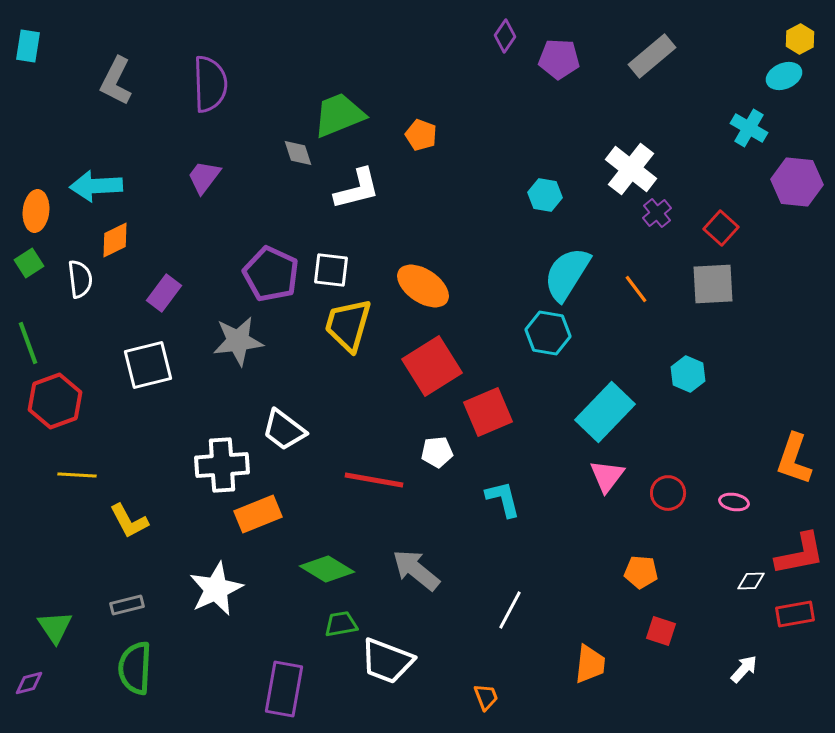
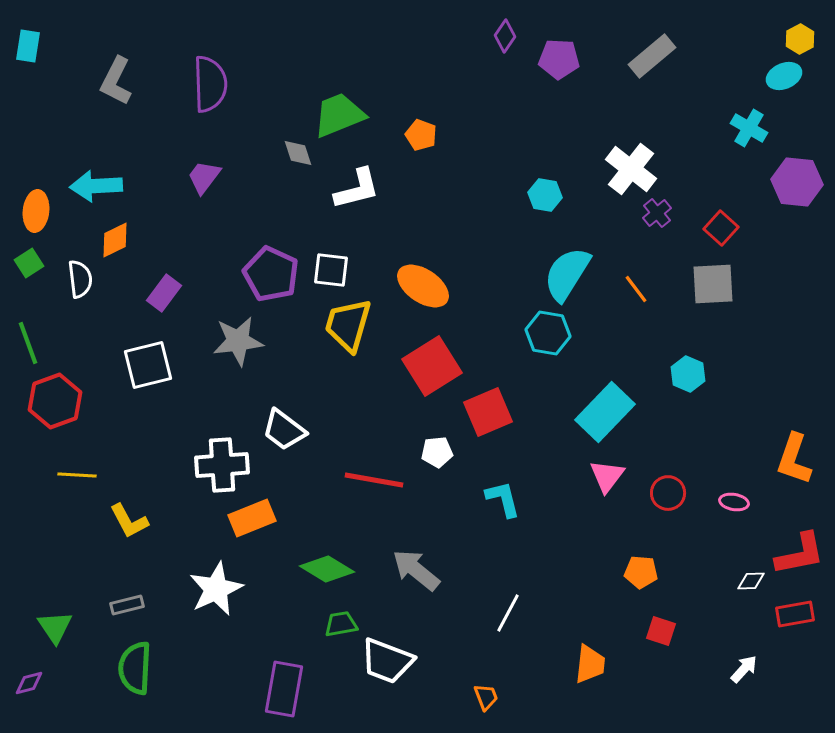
orange rectangle at (258, 514): moved 6 px left, 4 px down
white line at (510, 610): moved 2 px left, 3 px down
